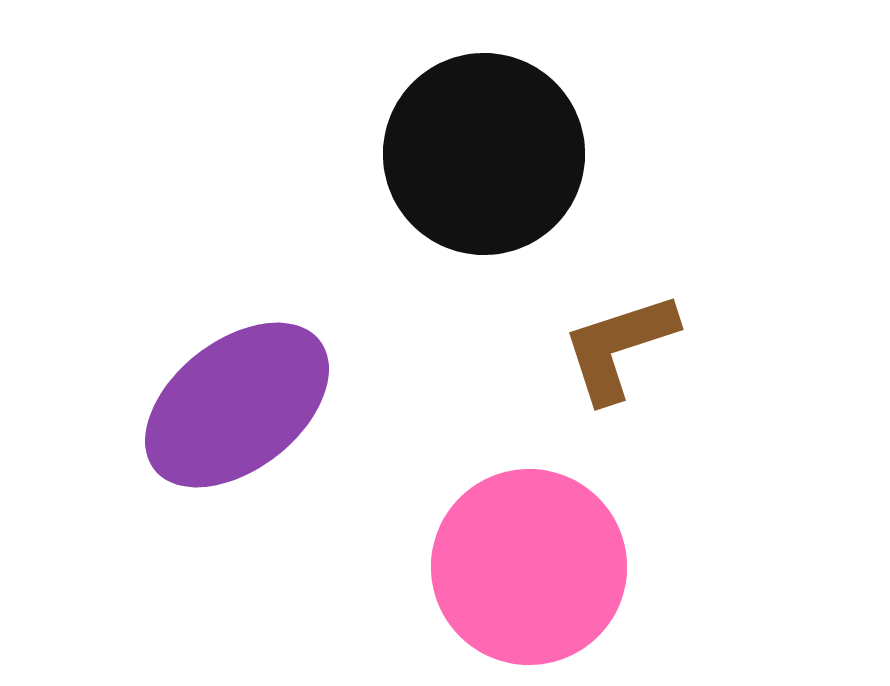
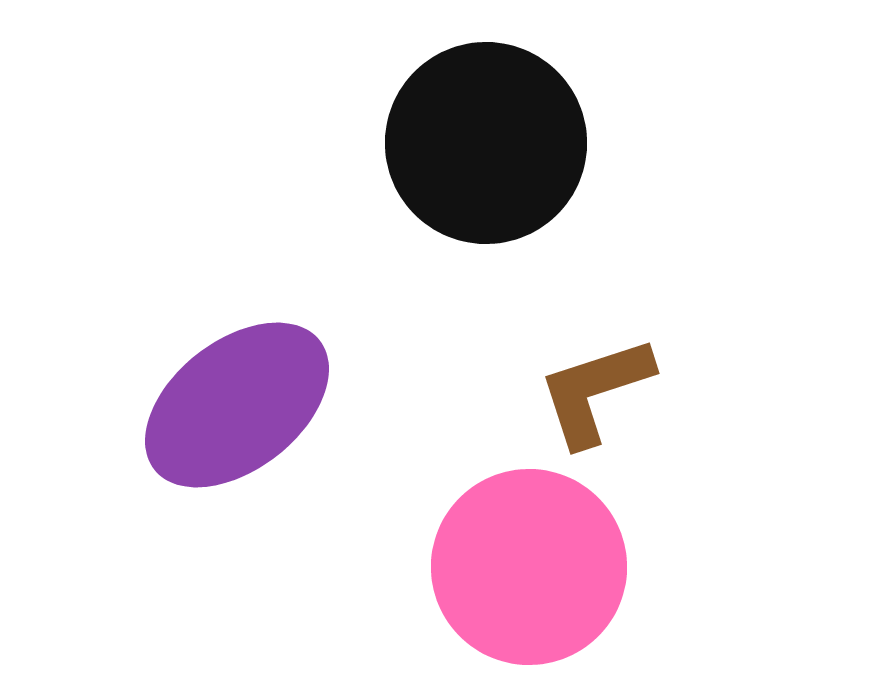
black circle: moved 2 px right, 11 px up
brown L-shape: moved 24 px left, 44 px down
